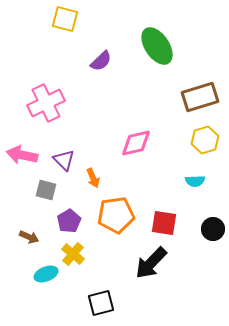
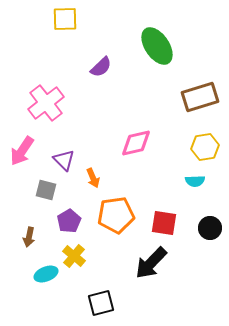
yellow square: rotated 16 degrees counterclockwise
purple semicircle: moved 6 px down
pink cross: rotated 12 degrees counterclockwise
yellow hexagon: moved 7 px down; rotated 8 degrees clockwise
pink arrow: moved 4 px up; rotated 68 degrees counterclockwise
black circle: moved 3 px left, 1 px up
brown arrow: rotated 78 degrees clockwise
yellow cross: moved 1 px right, 2 px down
